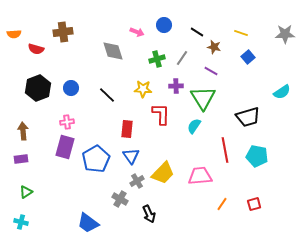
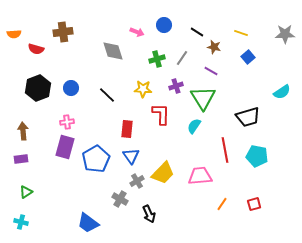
purple cross at (176, 86): rotated 16 degrees counterclockwise
